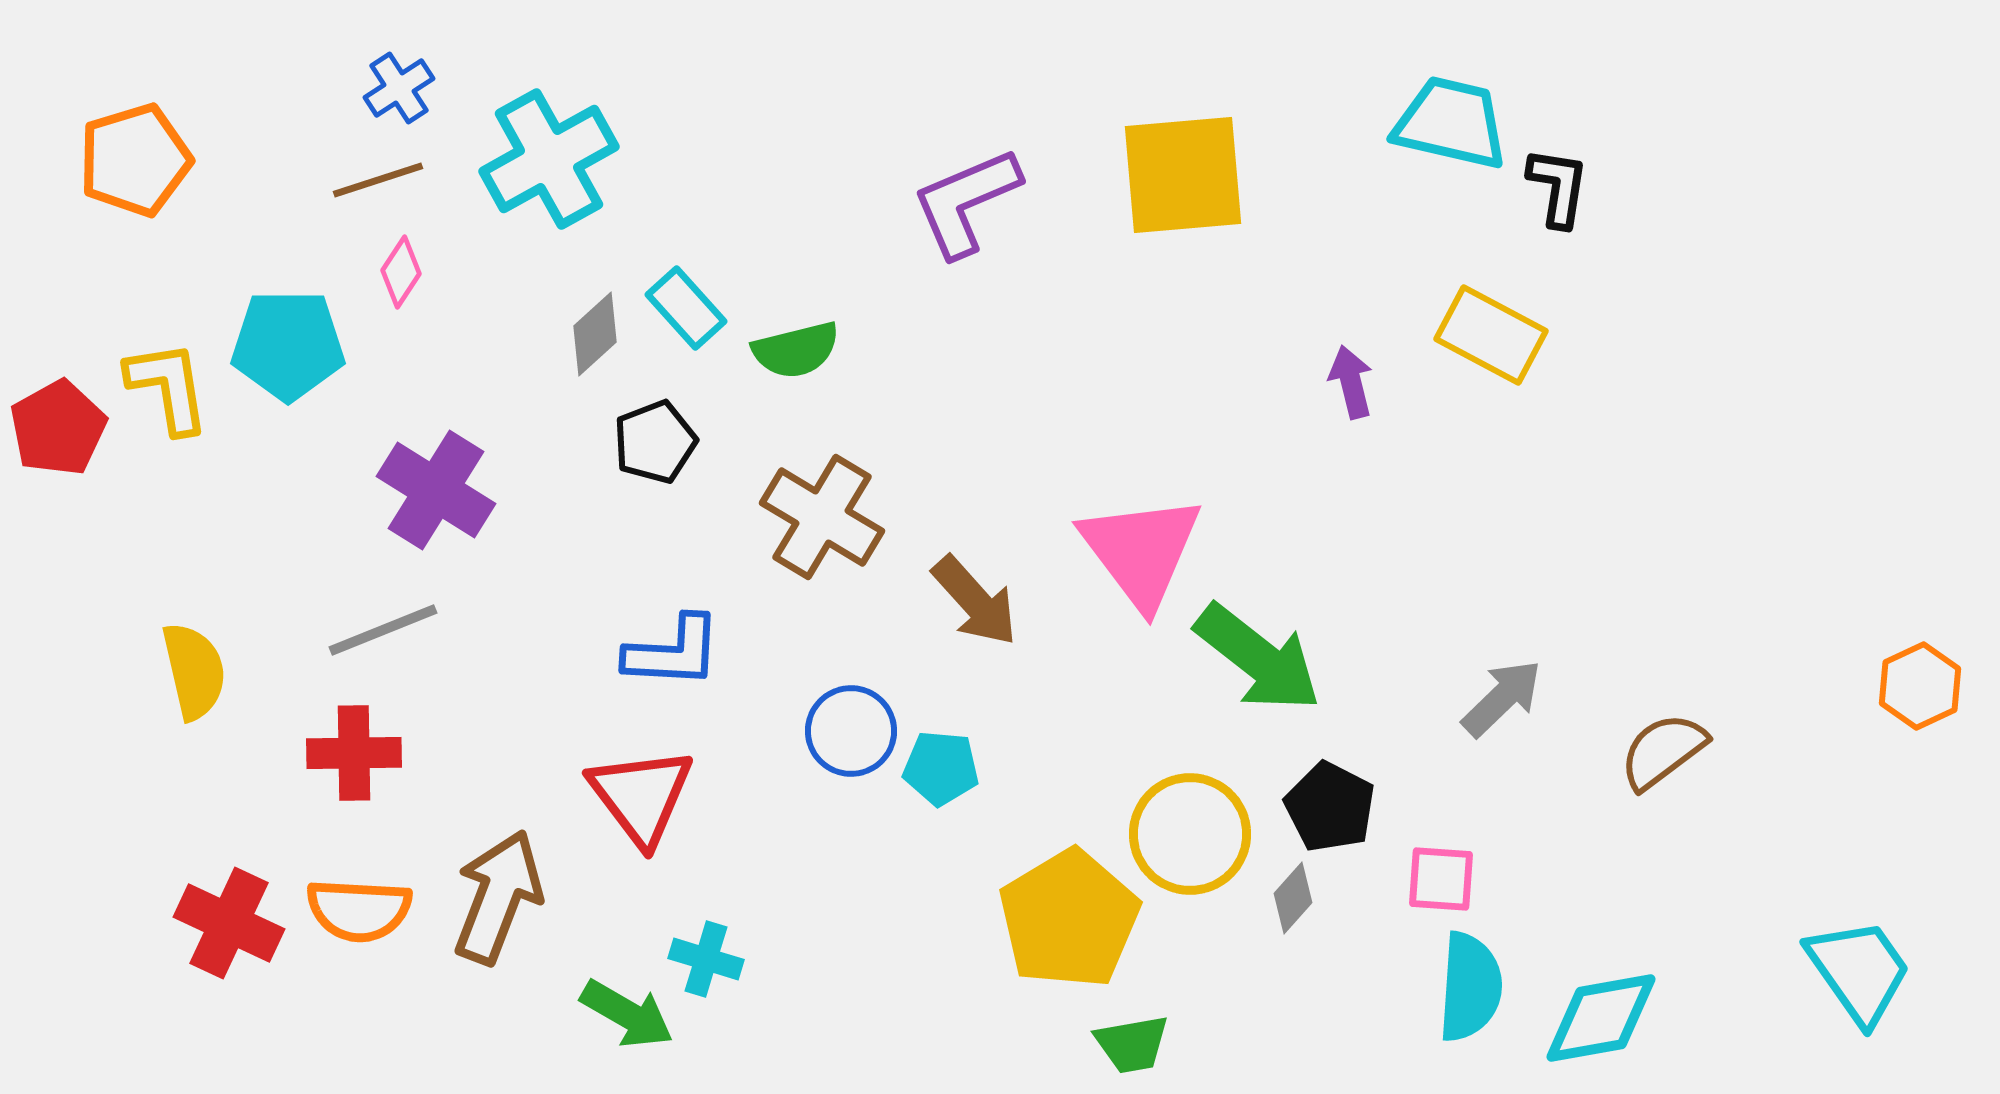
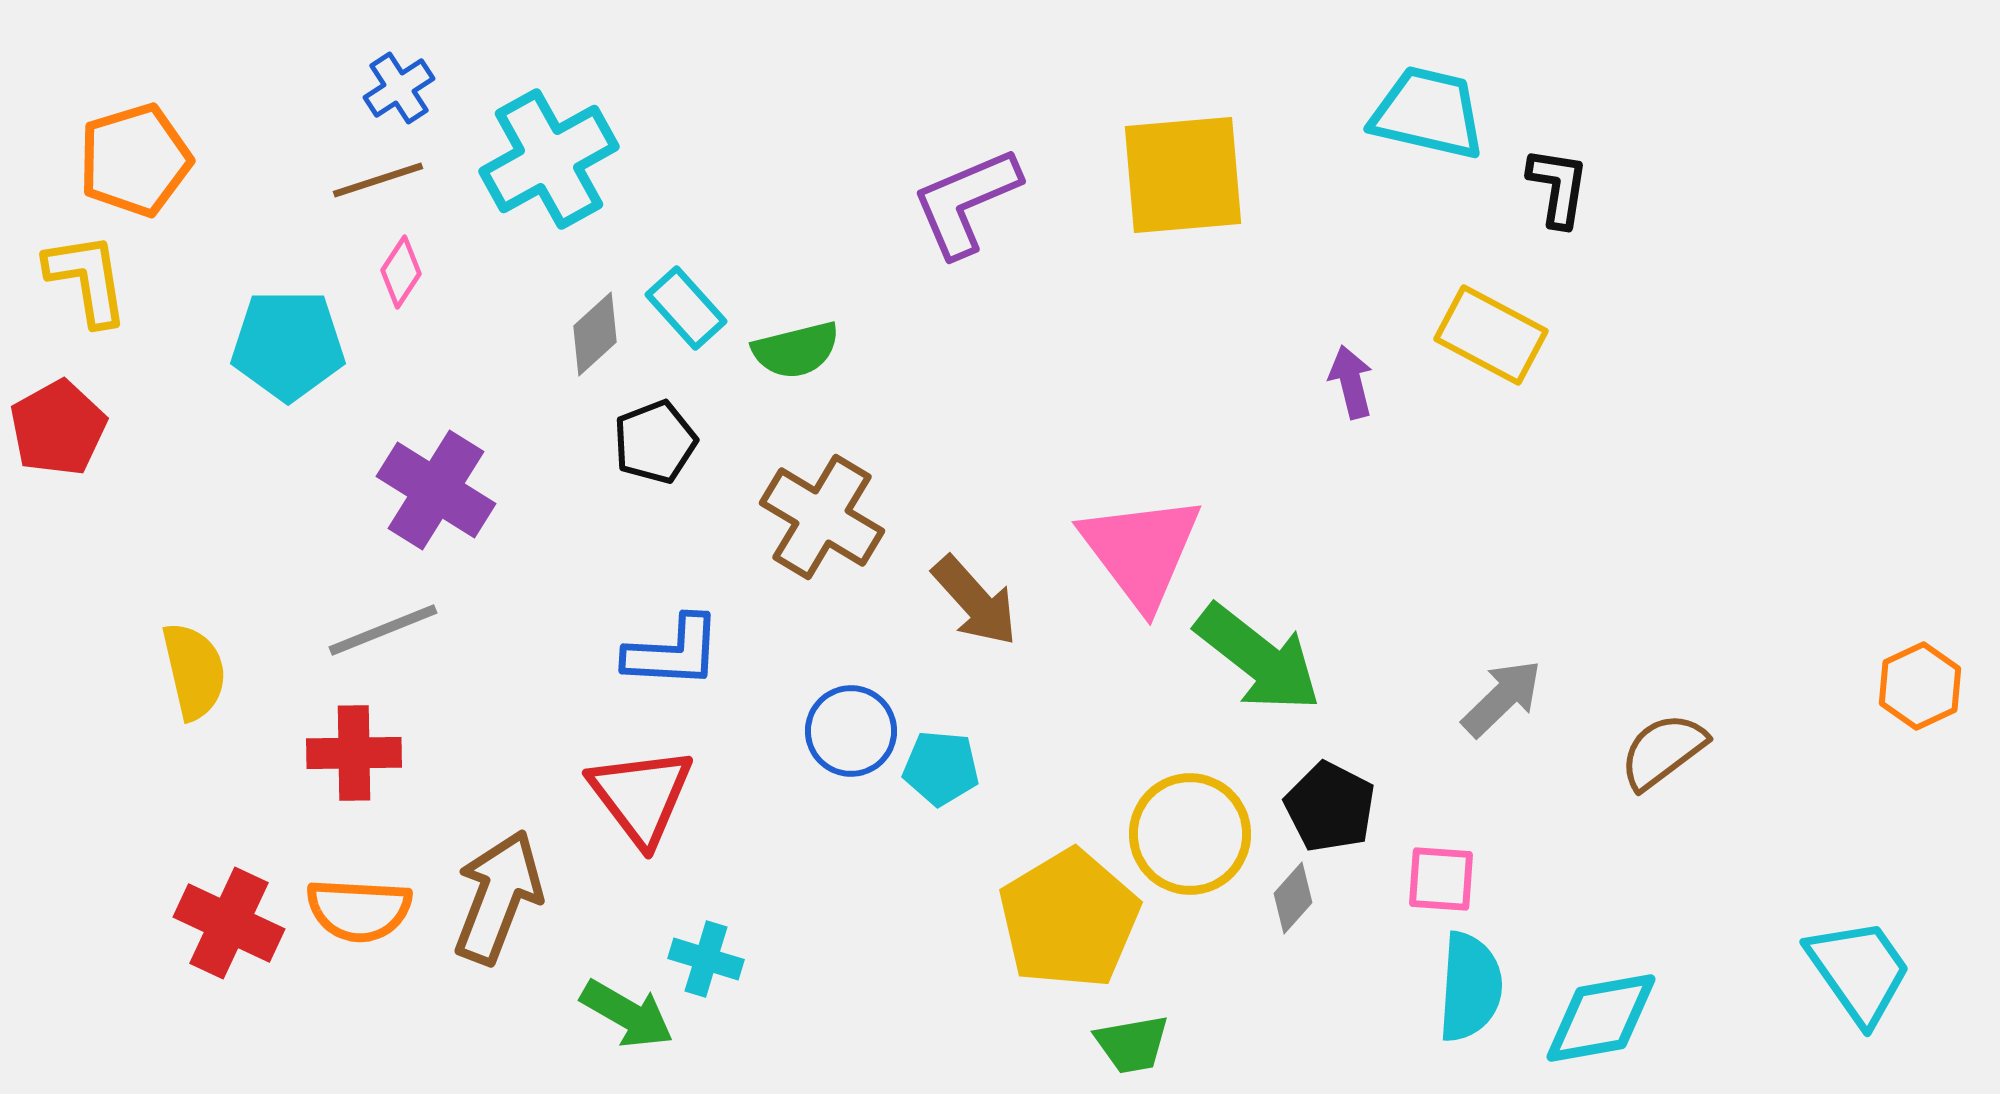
cyan trapezoid at (1451, 123): moved 23 px left, 10 px up
yellow L-shape at (168, 387): moved 81 px left, 108 px up
